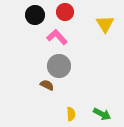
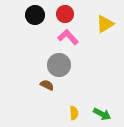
red circle: moved 2 px down
yellow triangle: rotated 30 degrees clockwise
pink L-shape: moved 11 px right
gray circle: moved 1 px up
yellow semicircle: moved 3 px right, 1 px up
